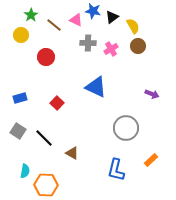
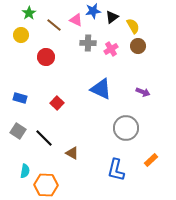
blue star: rotated 21 degrees counterclockwise
green star: moved 2 px left, 2 px up
blue triangle: moved 5 px right, 2 px down
purple arrow: moved 9 px left, 2 px up
blue rectangle: rotated 32 degrees clockwise
